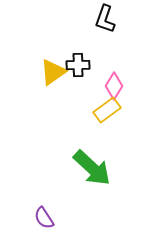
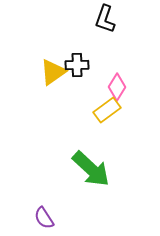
black cross: moved 1 px left
pink diamond: moved 3 px right, 1 px down
green arrow: moved 1 px left, 1 px down
